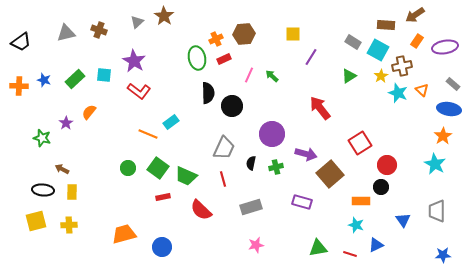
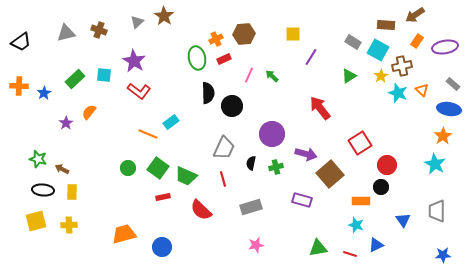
blue star at (44, 80): moved 13 px down; rotated 24 degrees clockwise
green star at (42, 138): moved 4 px left, 21 px down
purple rectangle at (302, 202): moved 2 px up
